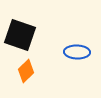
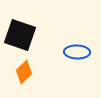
orange diamond: moved 2 px left, 1 px down
